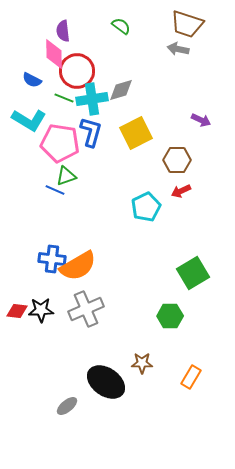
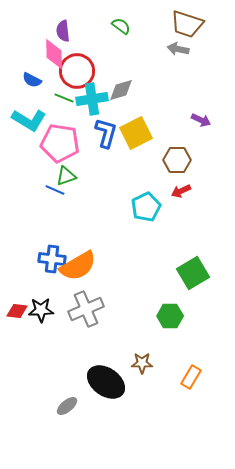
blue L-shape: moved 15 px right, 1 px down
